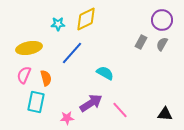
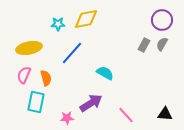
yellow diamond: rotated 15 degrees clockwise
gray rectangle: moved 3 px right, 3 px down
pink line: moved 6 px right, 5 px down
